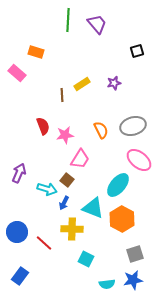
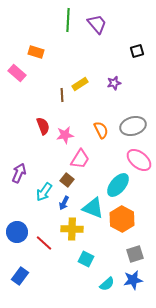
yellow rectangle: moved 2 px left
cyan arrow: moved 3 px left, 3 px down; rotated 108 degrees clockwise
cyan semicircle: rotated 35 degrees counterclockwise
